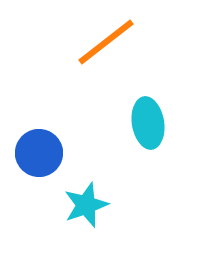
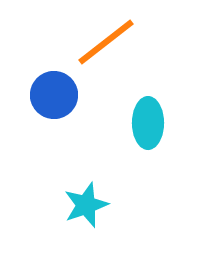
cyan ellipse: rotated 9 degrees clockwise
blue circle: moved 15 px right, 58 px up
